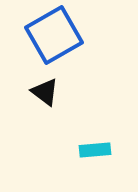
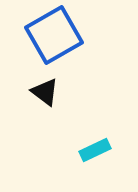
cyan rectangle: rotated 20 degrees counterclockwise
